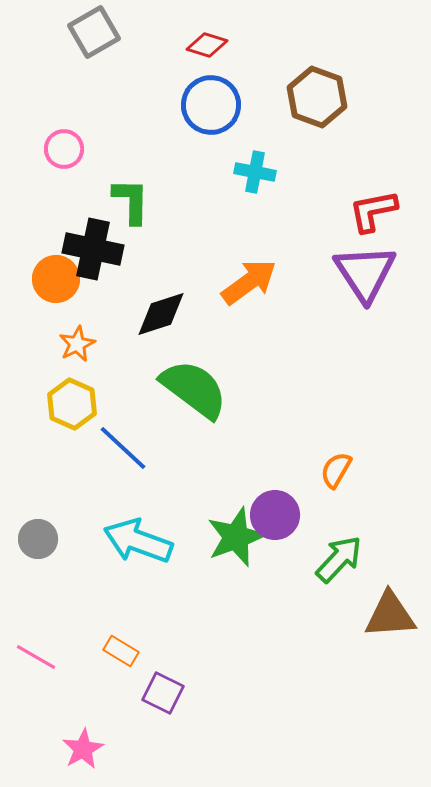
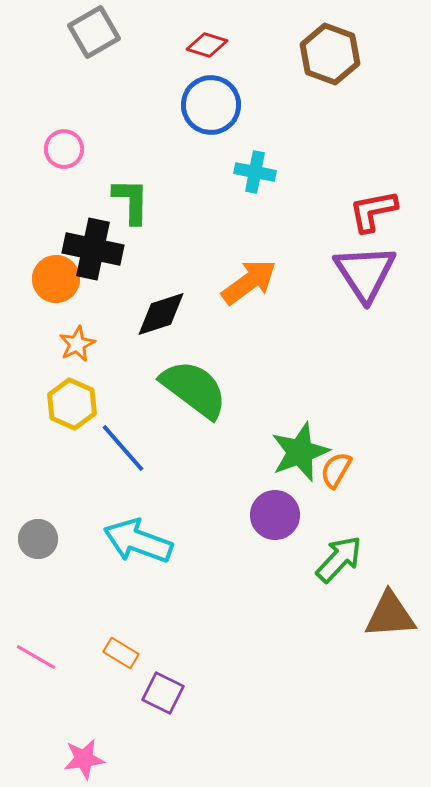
brown hexagon: moved 13 px right, 43 px up
blue line: rotated 6 degrees clockwise
green star: moved 64 px right, 85 px up
orange rectangle: moved 2 px down
pink star: moved 1 px right, 10 px down; rotated 21 degrees clockwise
